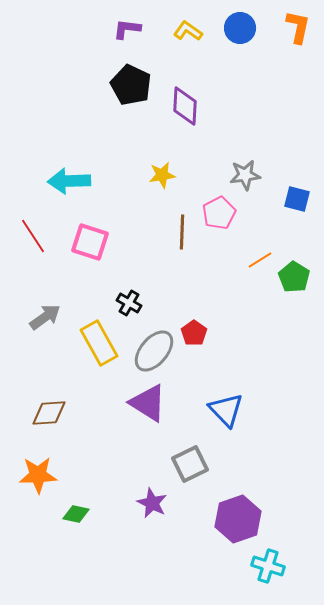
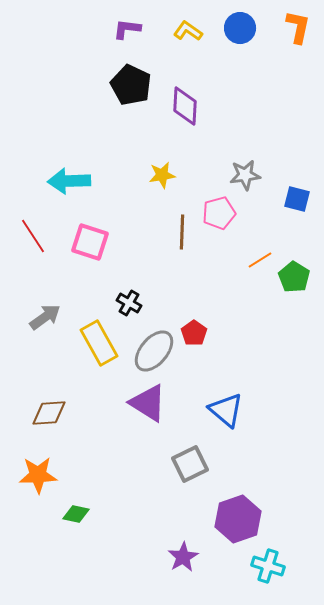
pink pentagon: rotated 12 degrees clockwise
blue triangle: rotated 6 degrees counterclockwise
purple star: moved 31 px right, 54 px down; rotated 16 degrees clockwise
